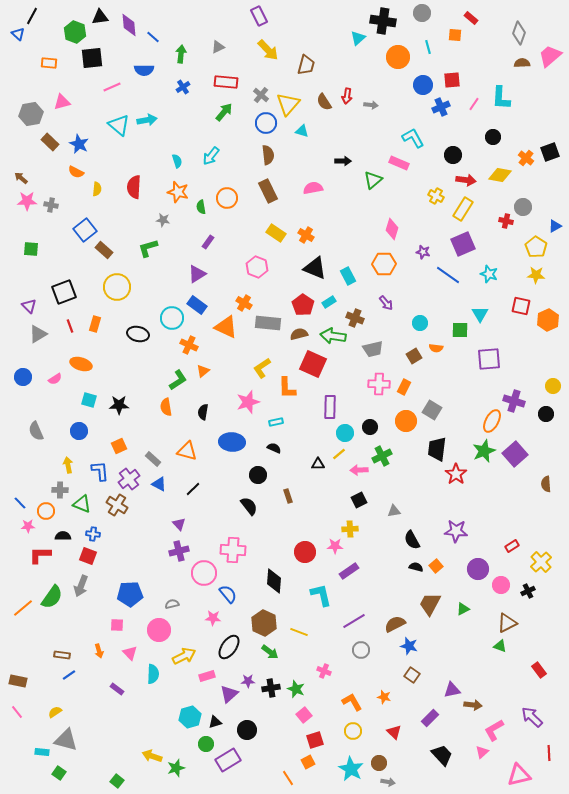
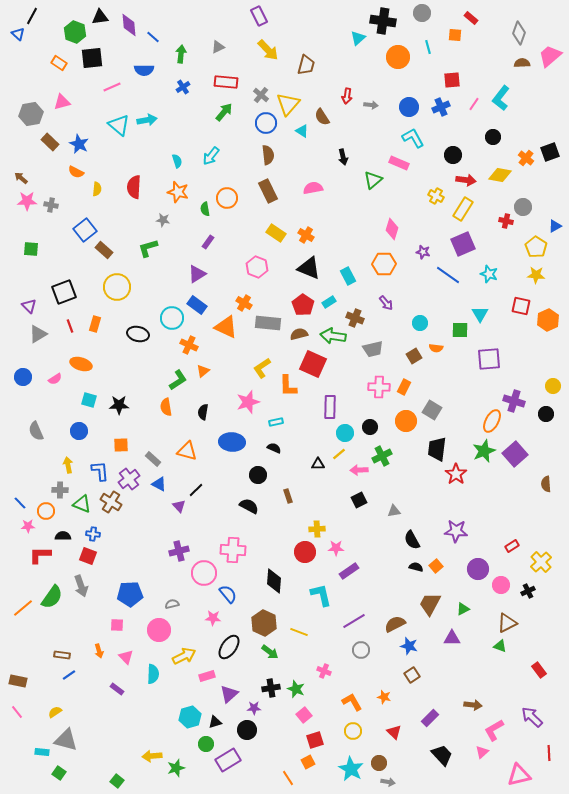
orange rectangle at (49, 63): moved 10 px right; rotated 28 degrees clockwise
blue circle at (423, 85): moved 14 px left, 22 px down
cyan L-shape at (501, 98): rotated 35 degrees clockwise
brown semicircle at (324, 102): moved 2 px left, 15 px down
cyan triangle at (302, 131): rotated 16 degrees clockwise
black arrow at (343, 161): moved 4 px up; rotated 77 degrees clockwise
green semicircle at (201, 207): moved 4 px right, 2 px down
black triangle at (315, 268): moved 6 px left
pink cross at (379, 384): moved 3 px down
orange L-shape at (287, 388): moved 1 px right, 2 px up
orange square at (119, 446): moved 2 px right, 1 px up; rotated 21 degrees clockwise
black line at (193, 489): moved 3 px right, 1 px down
brown cross at (117, 505): moved 6 px left, 3 px up
black semicircle at (249, 506): rotated 24 degrees counterclockwise
purple triangle at (179, 524): moved 18 px up
yellow cross at (350, 529): moved 33 px left
pink star at (335, 546): moved 1 px right, 2 px down
gray arrow at (81, 586): rotated 40 degrees counterclockwise
pink triangle at (130, 653): moved 4 px left, 4 px down
brown square at (412, 675): rotated 21 degrees clockwise
purple star at (248, 681): moved 6 px right, 27 px down
purple triangle at (452, 690): moved 52 px up; rotated 12 degrees clockwise
yellow arrow at (152, 756): rotated 24 degrees counterclockwise
